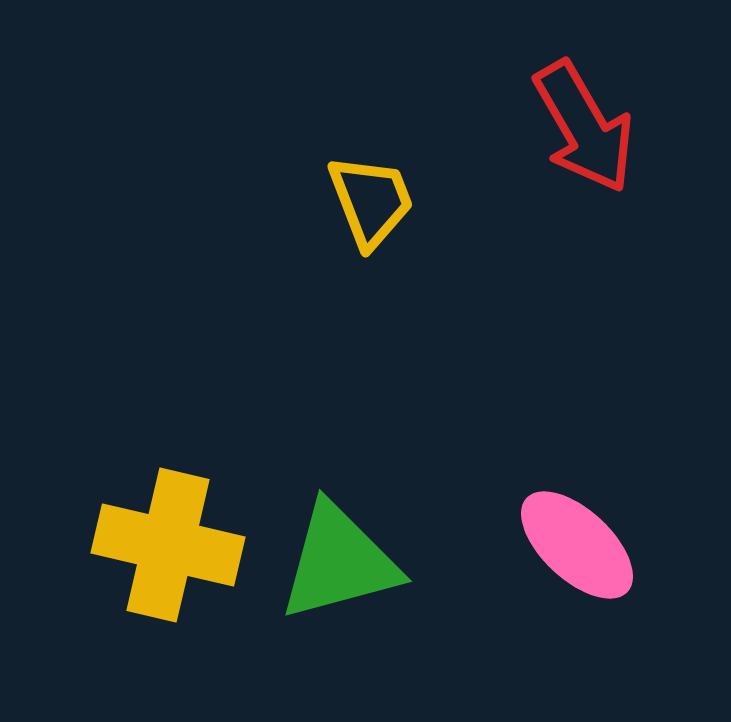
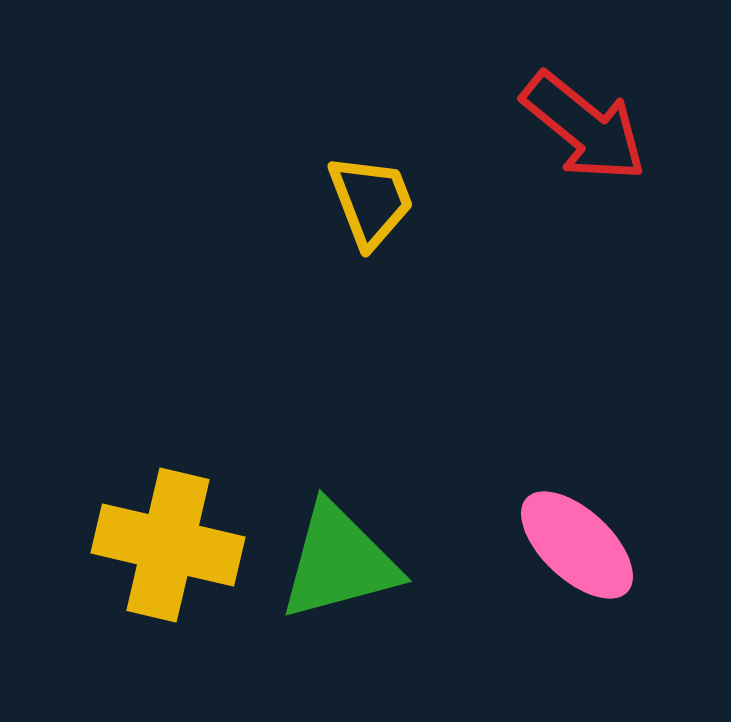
red arrow: rotated 21 degrees counterclockwise
